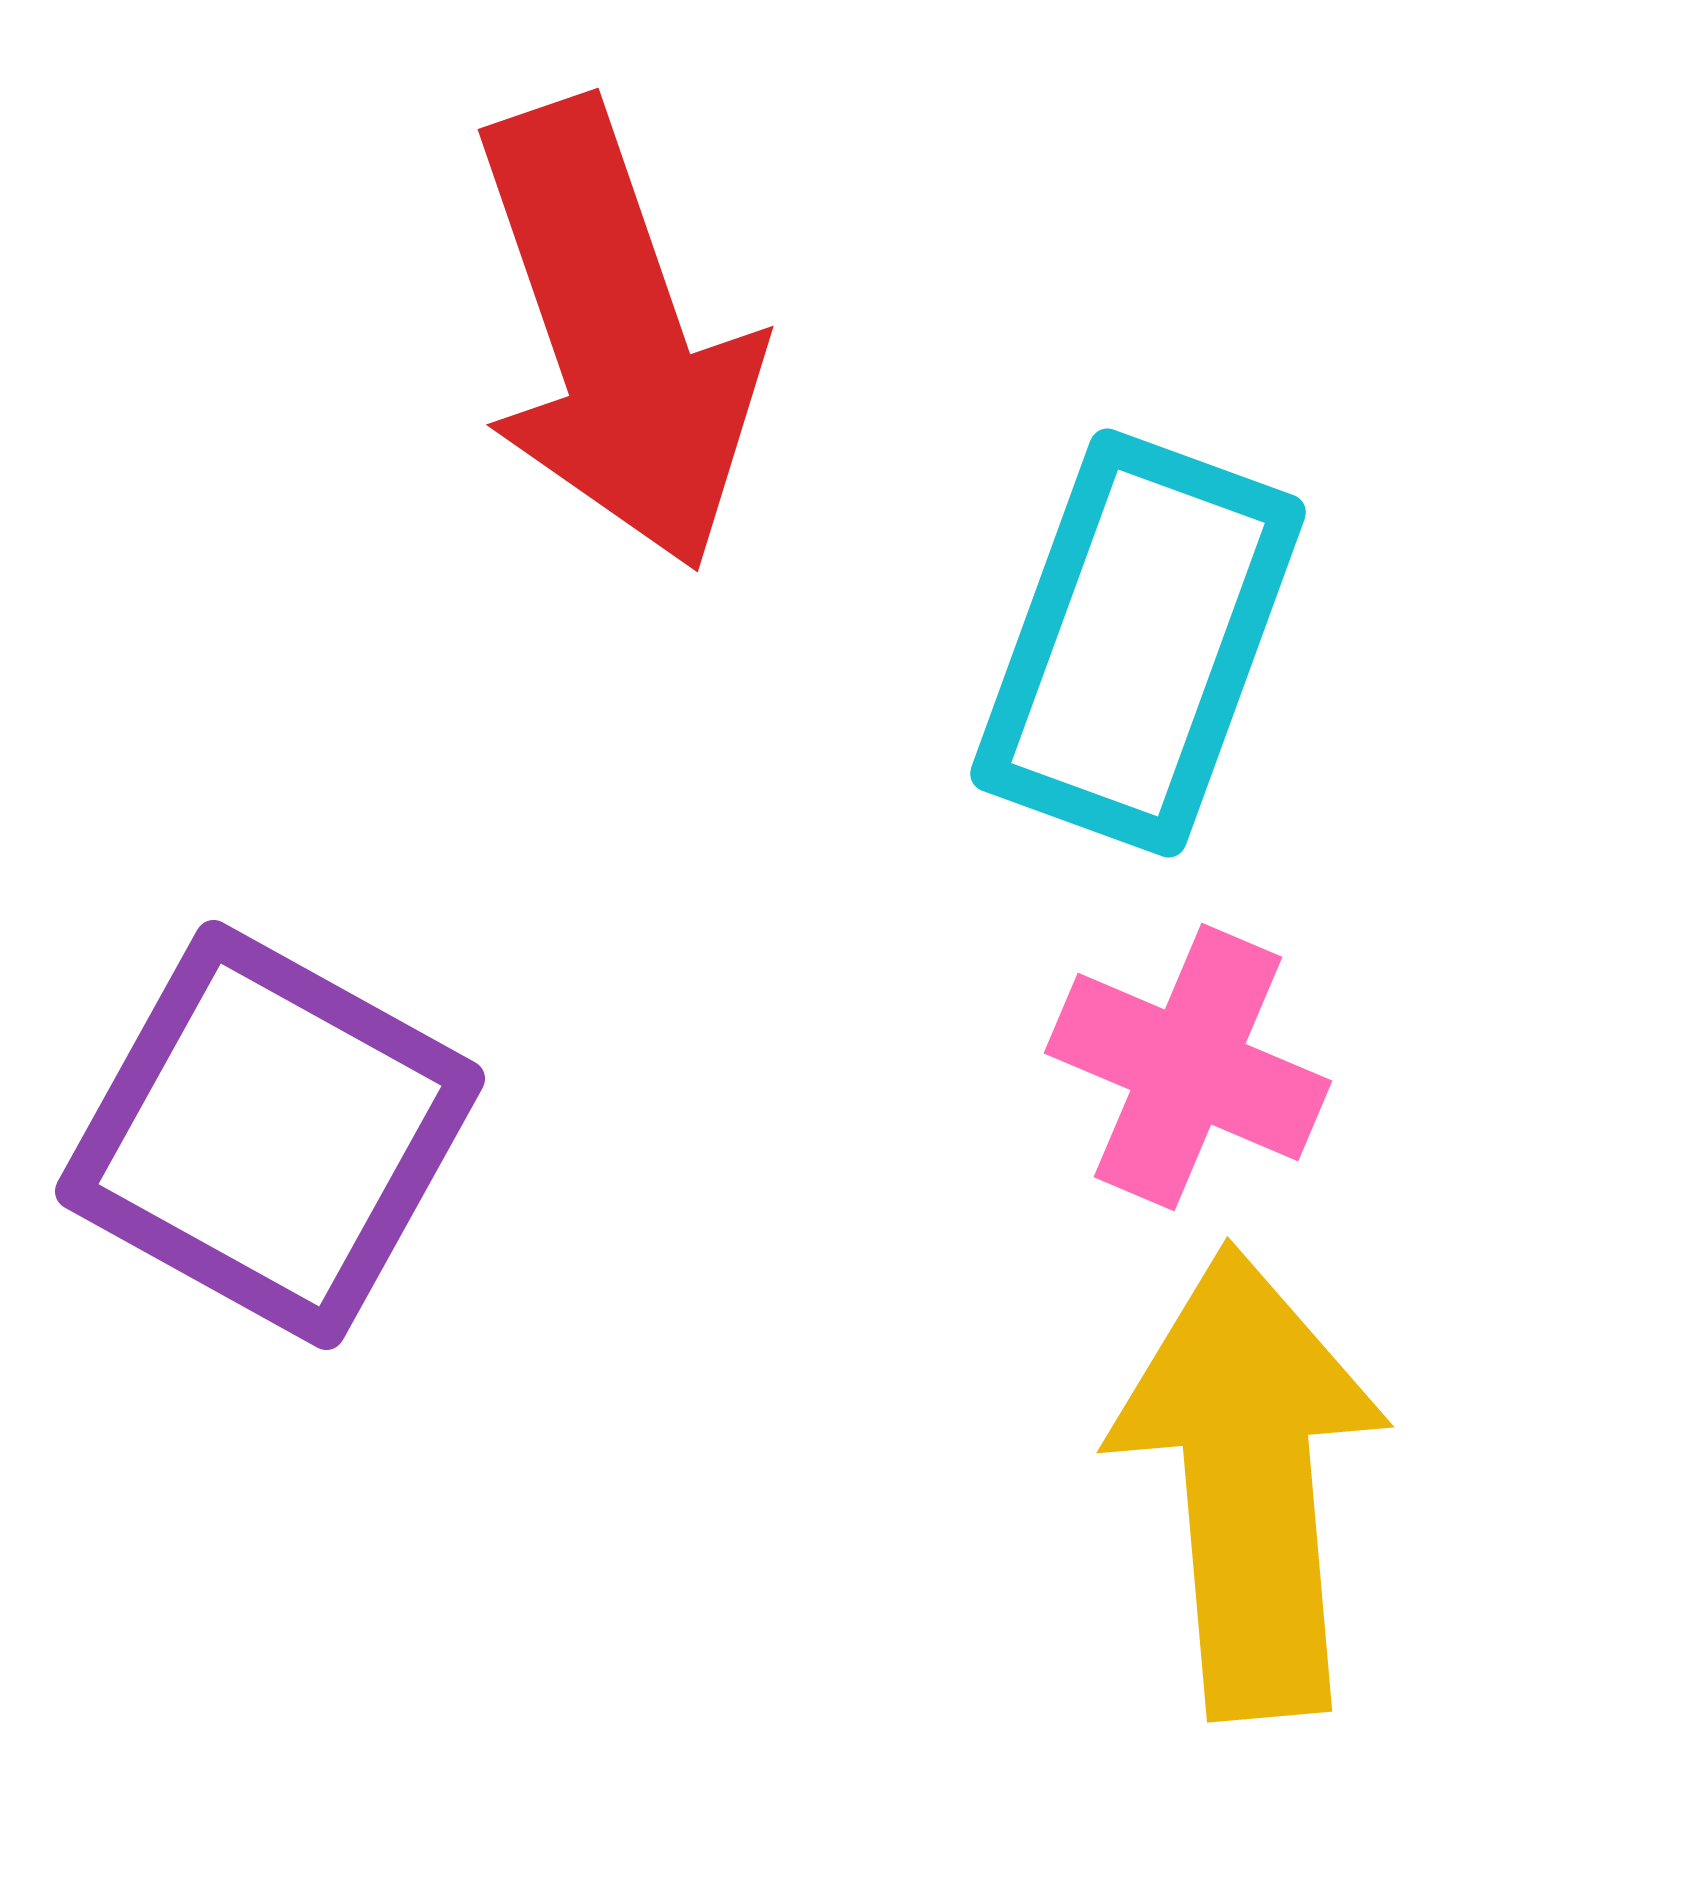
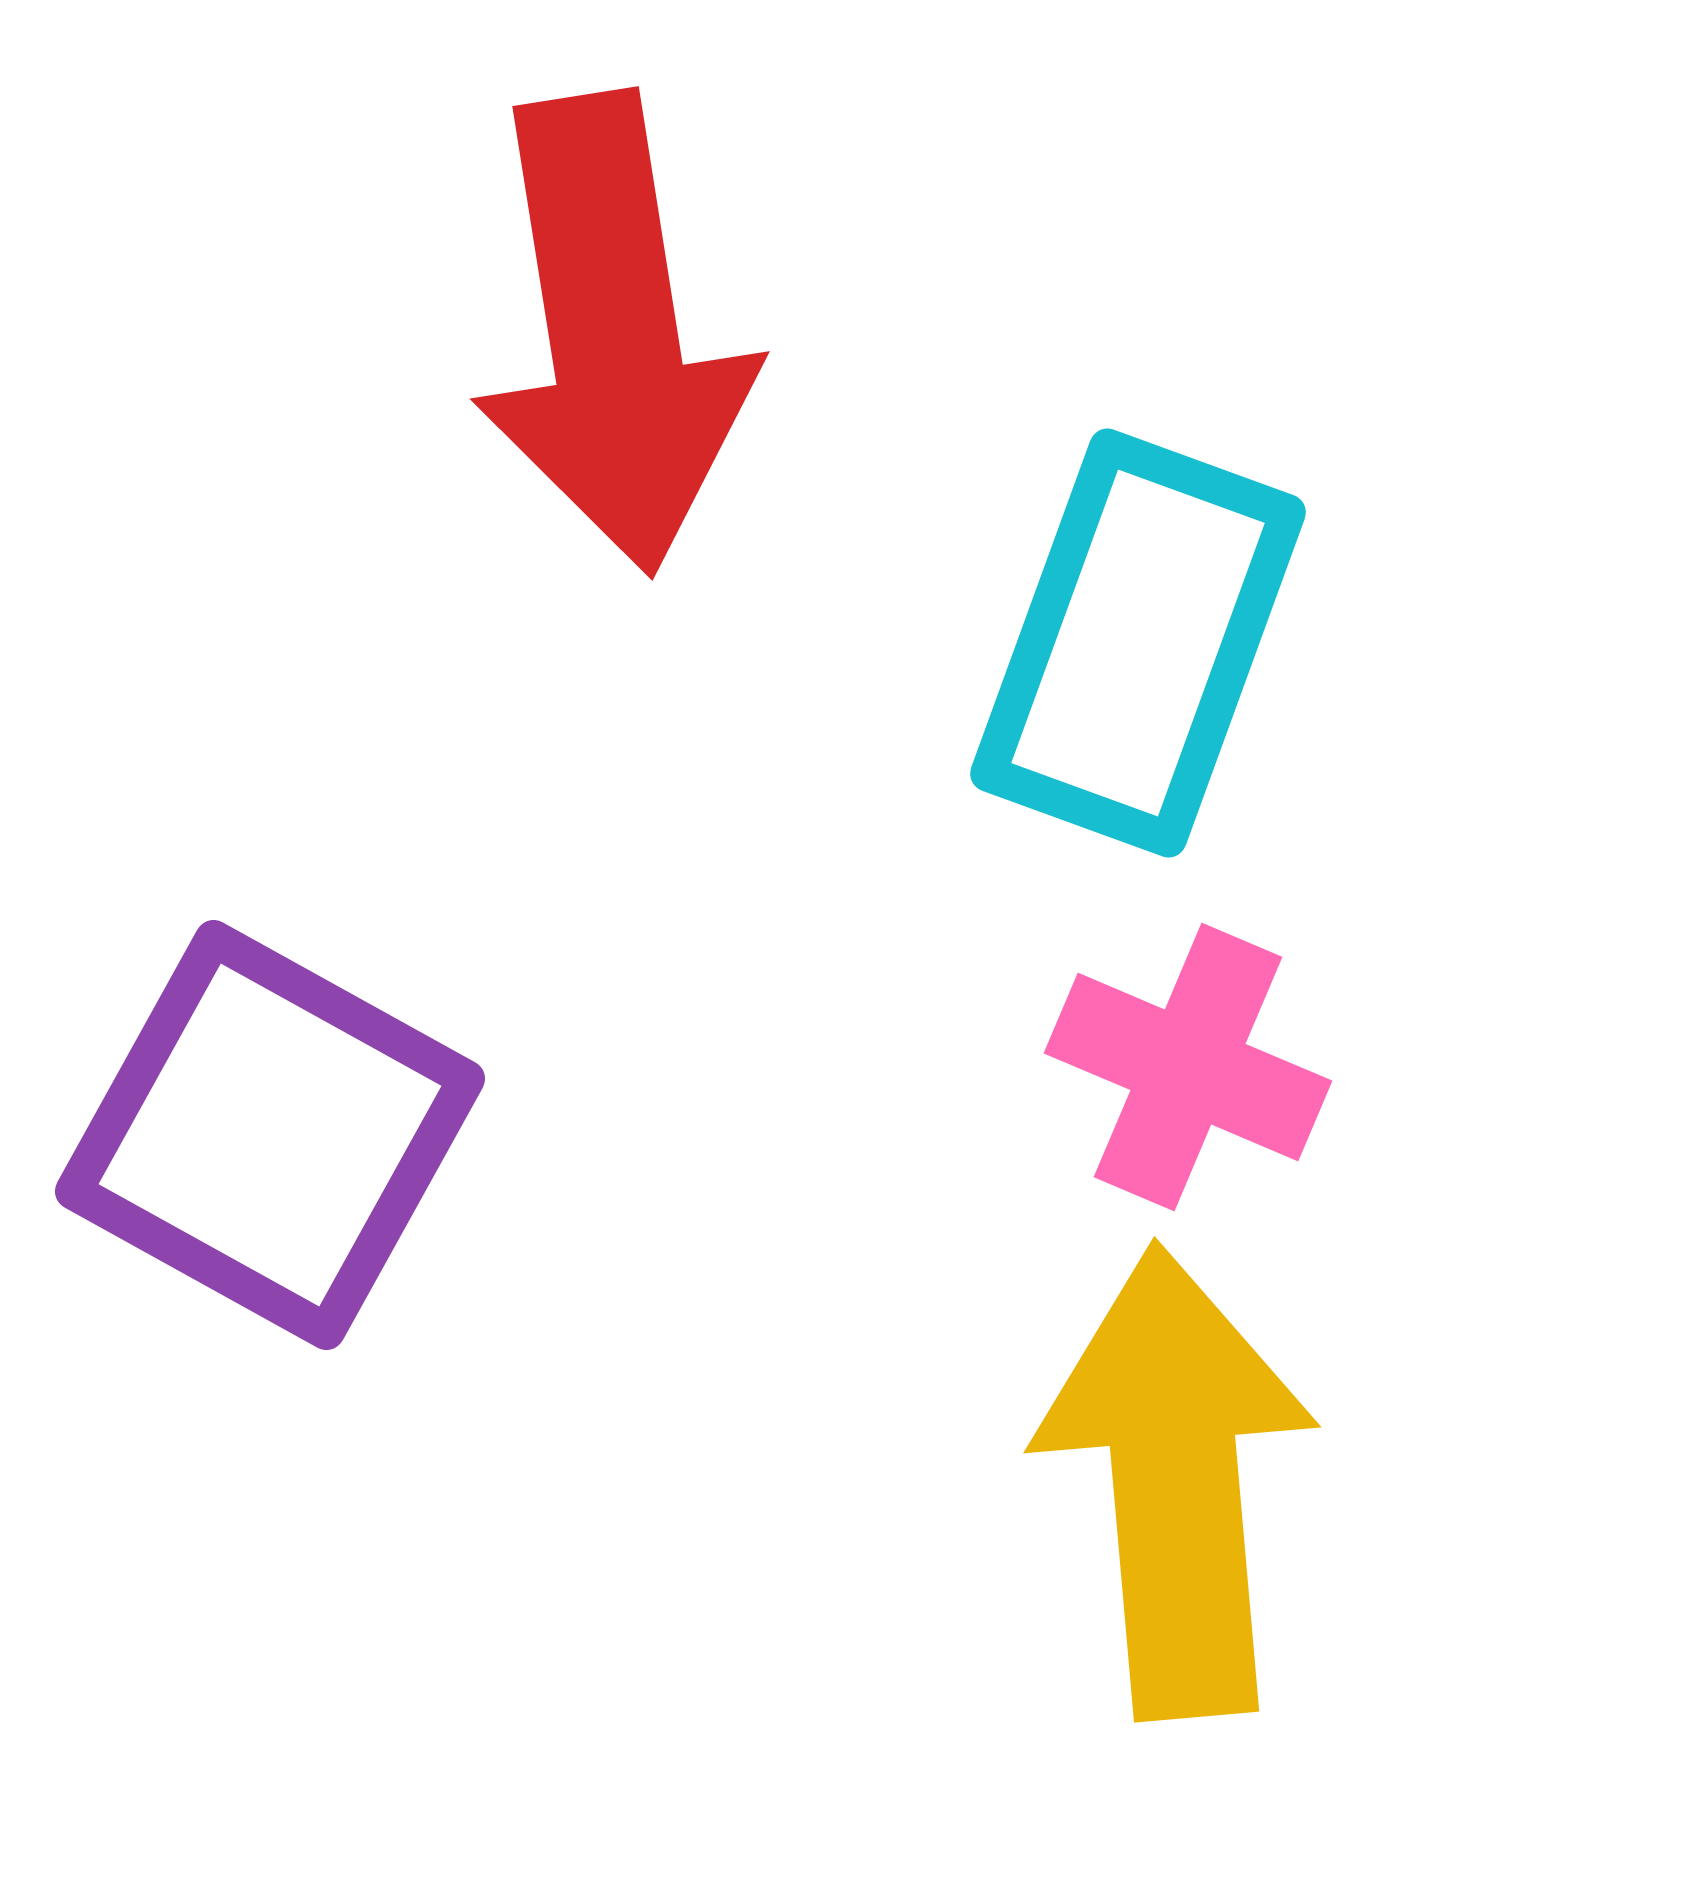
red arrow: moved 3 px left, 2 px up; rotated 10 degrees clockwise
yellow arrow: moved 73 px left
